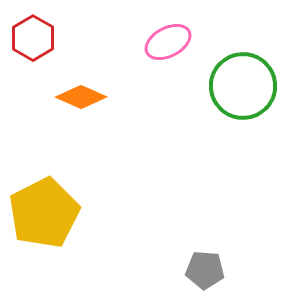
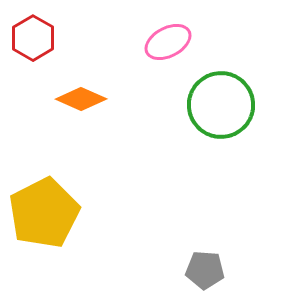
green circle: moved 22 px left, 19 px down
orange diamond: moved 2 px down
